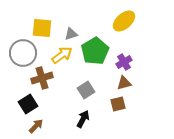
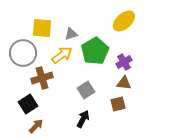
brown triangle: rotated 21 degrees clockwise
